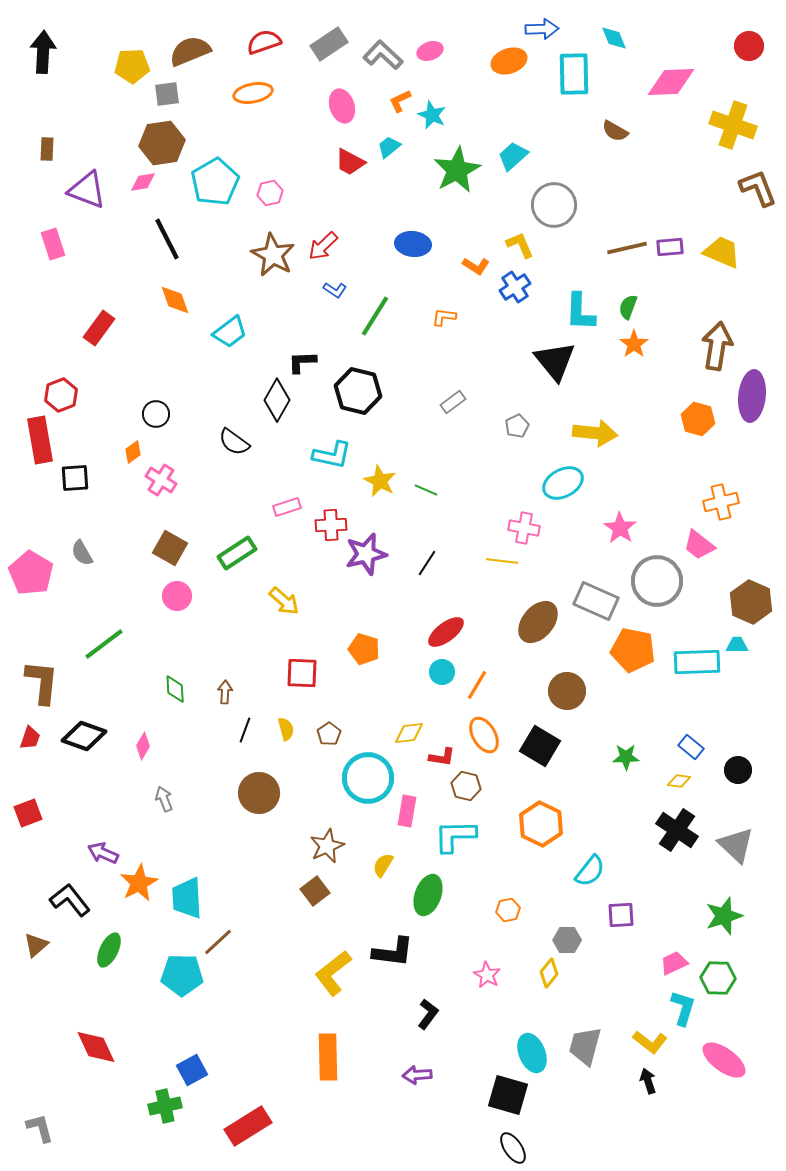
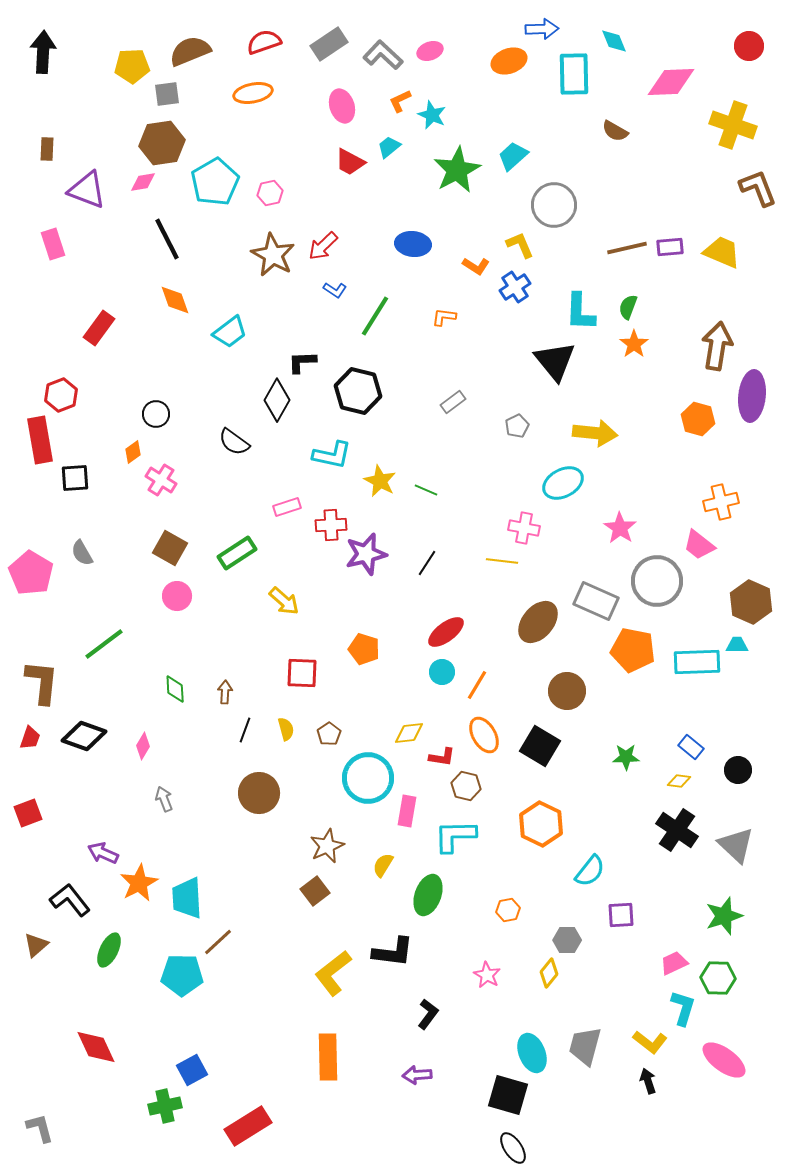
cyan diamond at (614, 38): moved 3 px down
